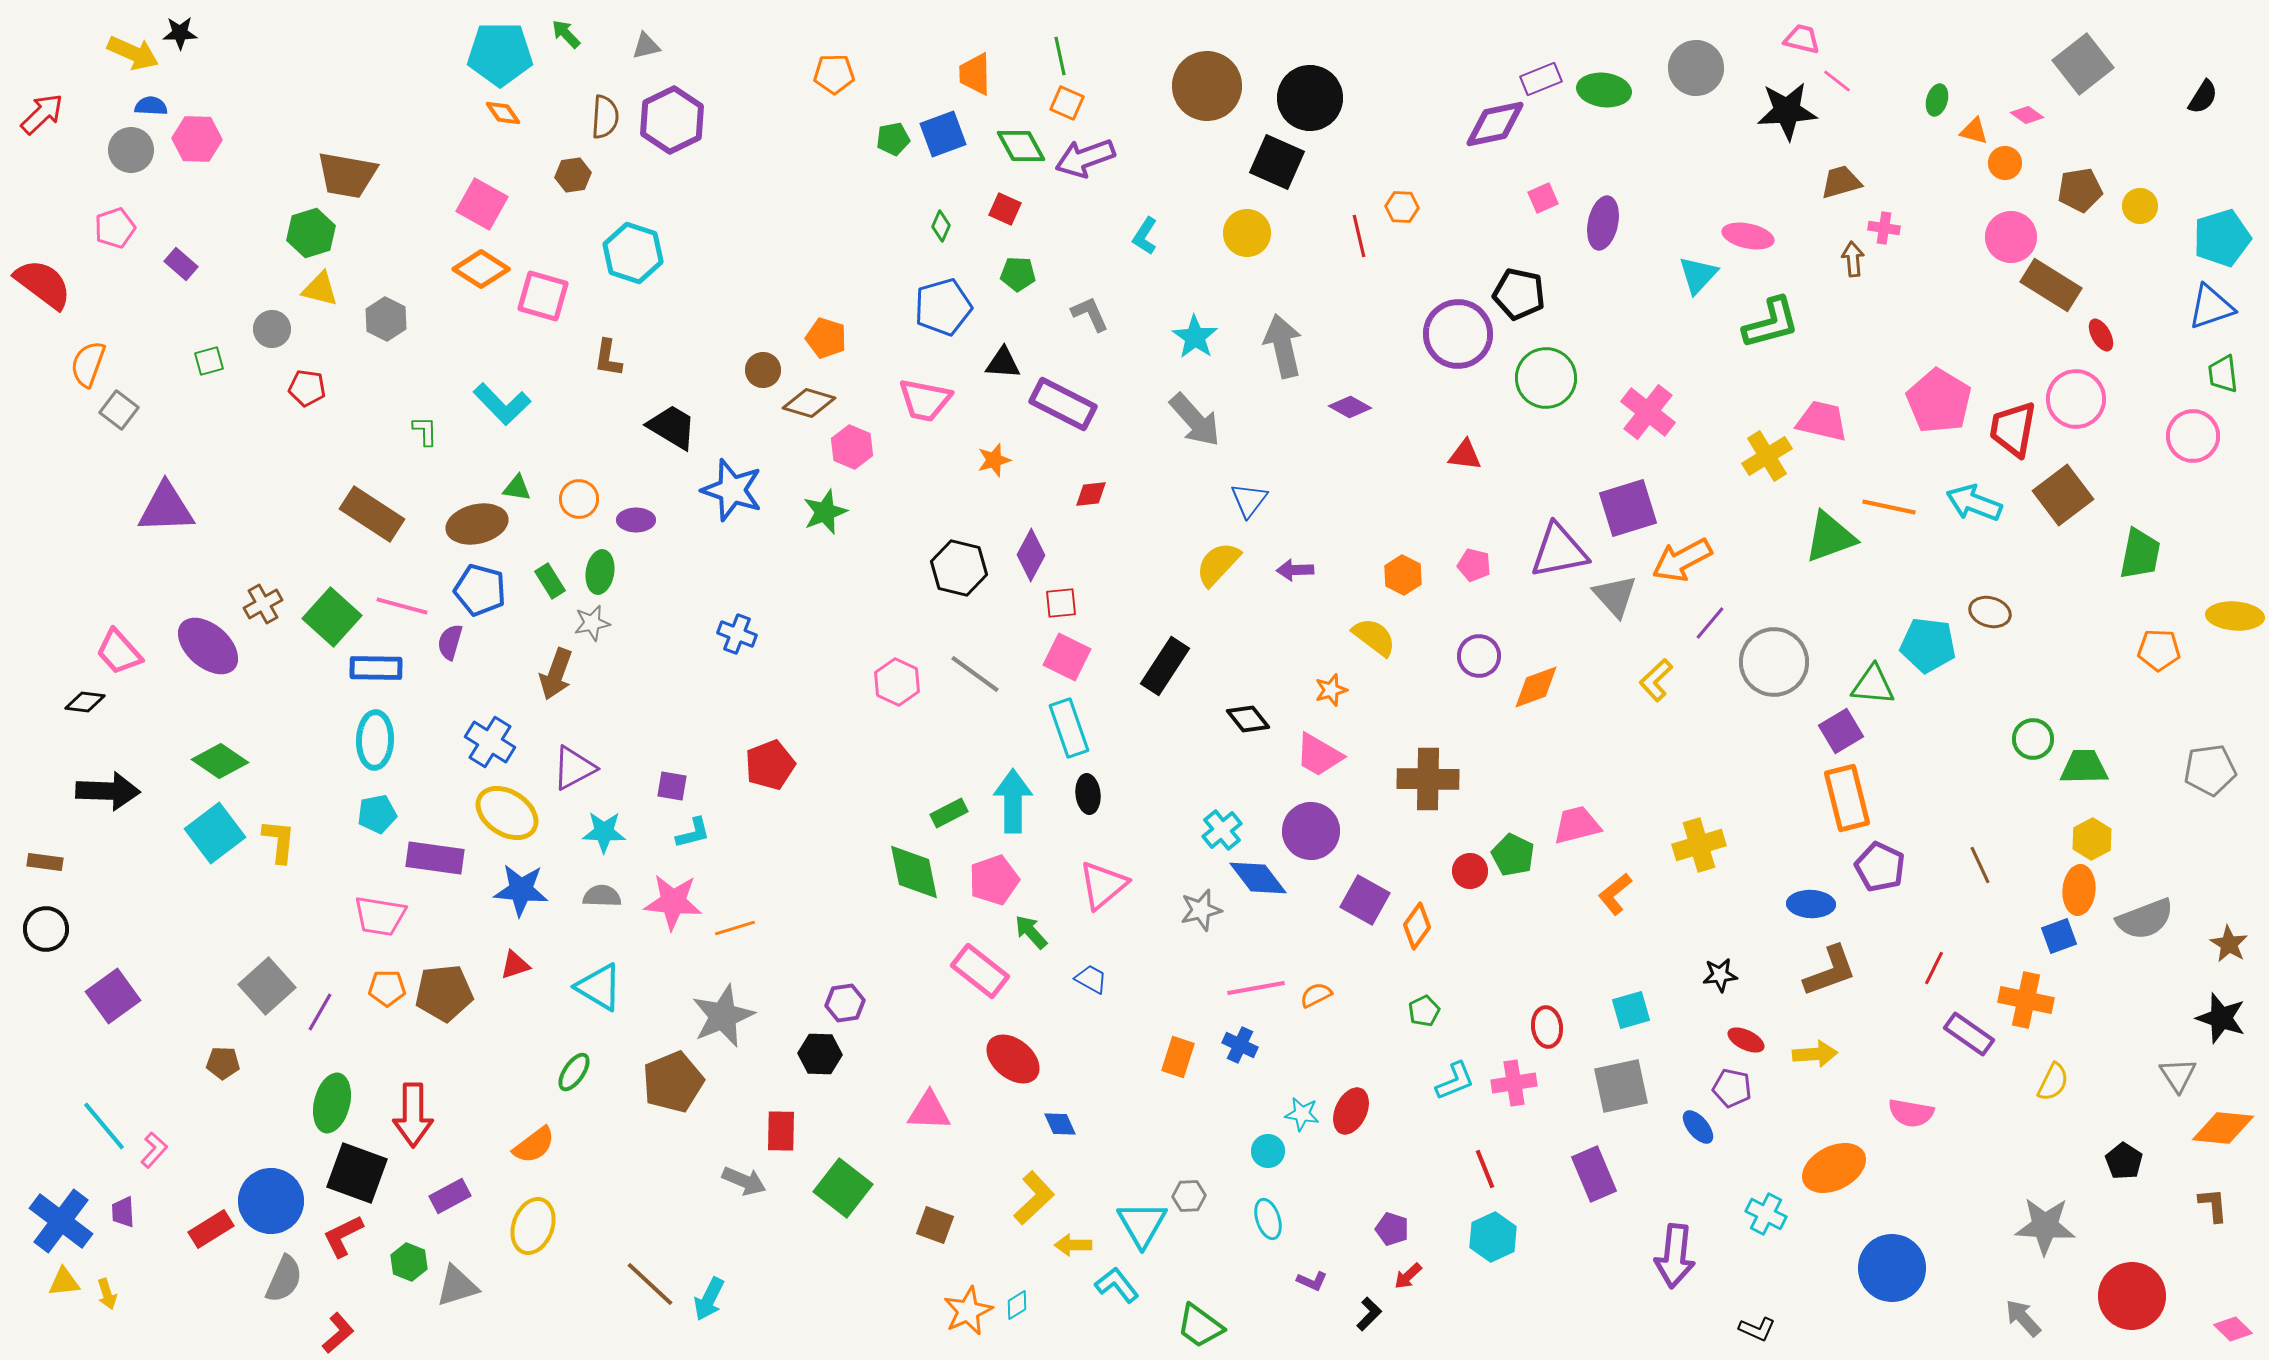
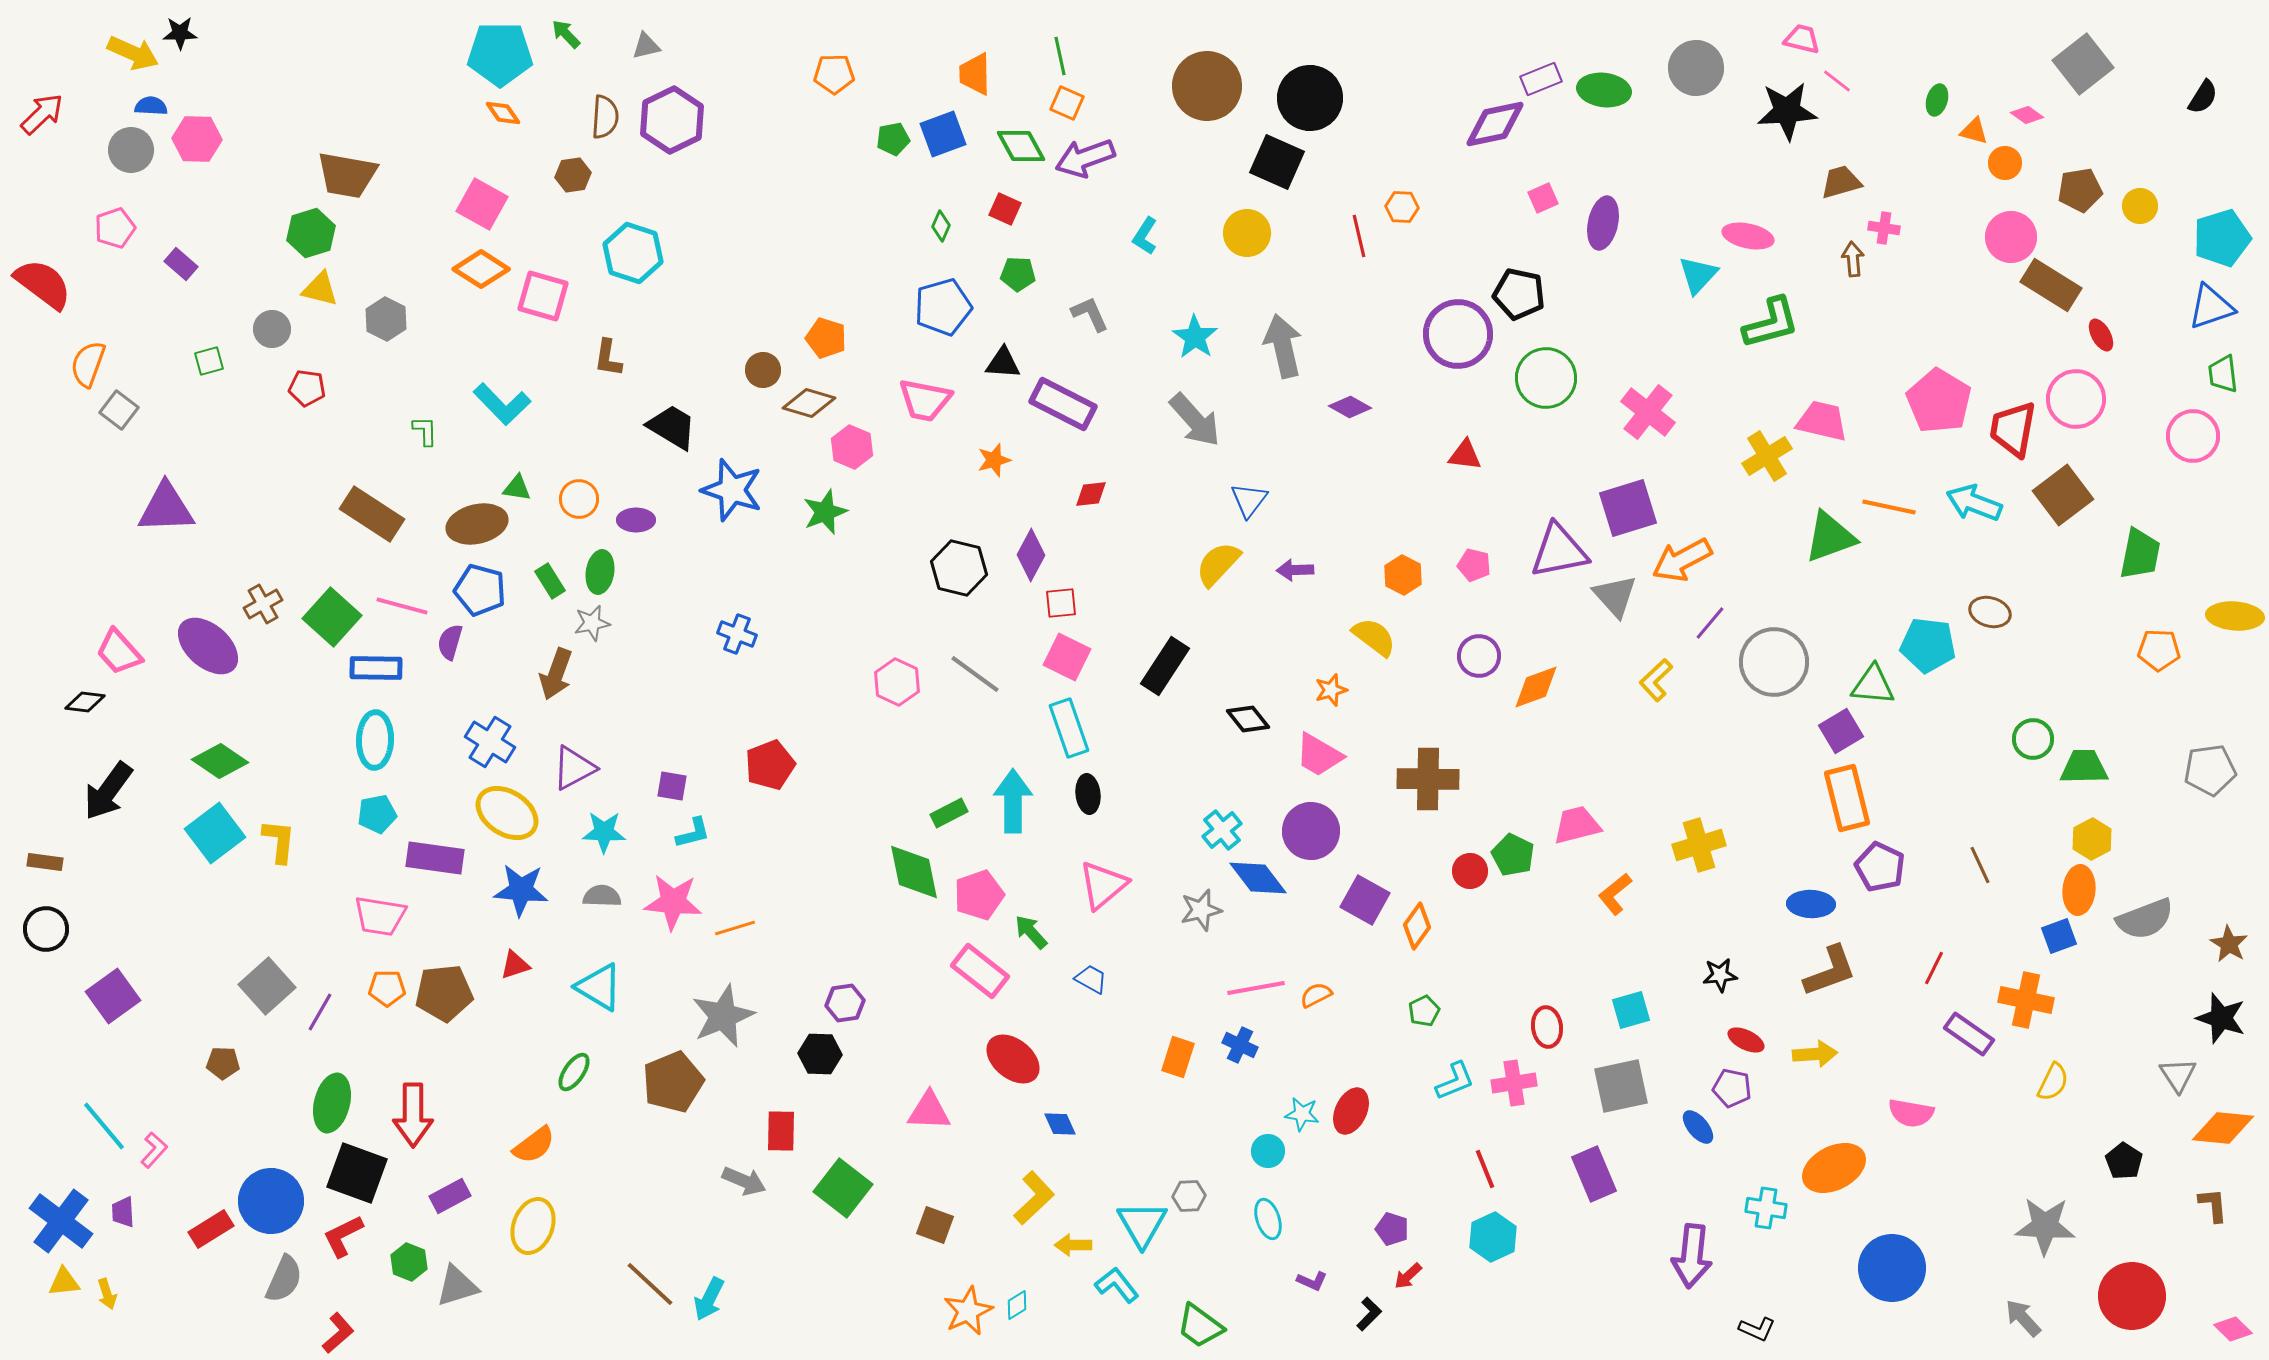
black arrow at (108, 791): rotated 124 degrees clockwise
pink pentagon at (994, 880): moved 15 px left, 15 px down
cyan cross at (1766, 1214): moved 6 px up; rotated 18 degrees counterclockwise
purple arrow at (1675, 1256): moved 17 px right
